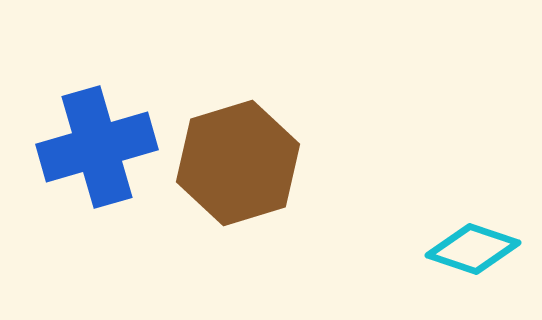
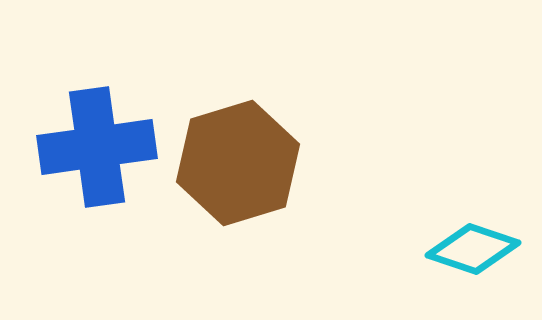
blue cross: rotated 8 degrees clockwise
